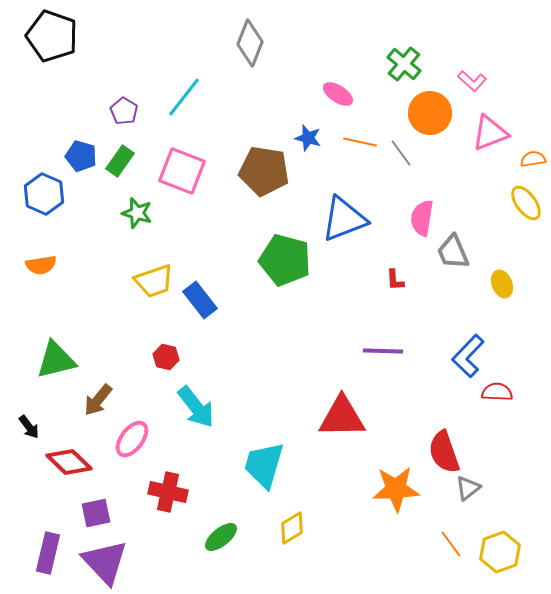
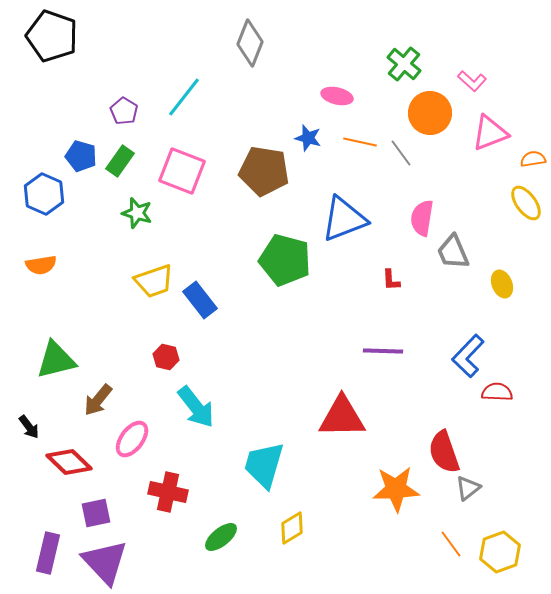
pink ellipse at (338, 94): moved 1 px left, 2 px down; rotated 20 degrees counterclockwise
red L-shape at (395, 280): moved 4 px left
